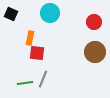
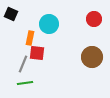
cyan circle: moved 1 px left, 11 px down
red circle: moved 3 px up
brown circle: moved 3 px left, 5 px down
gray line: moved 20 px left, 15 px up
